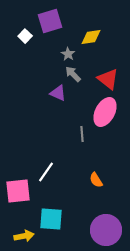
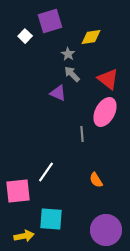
gray arrow: moved 1 px left
